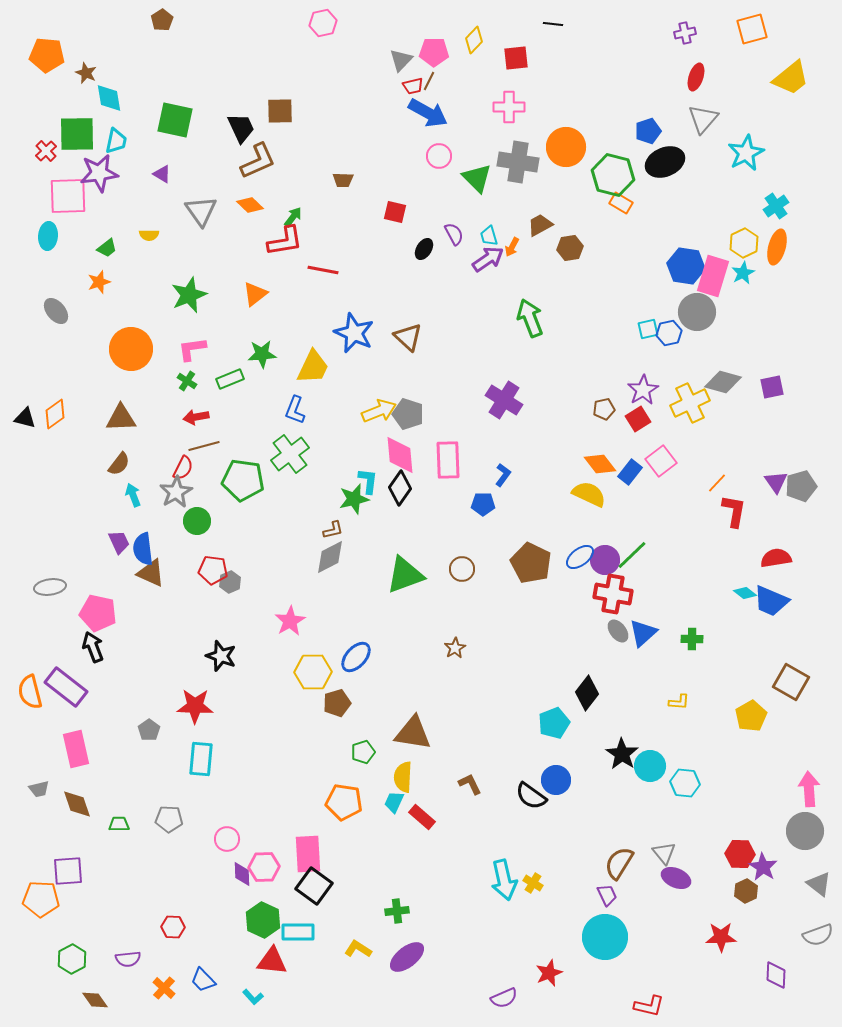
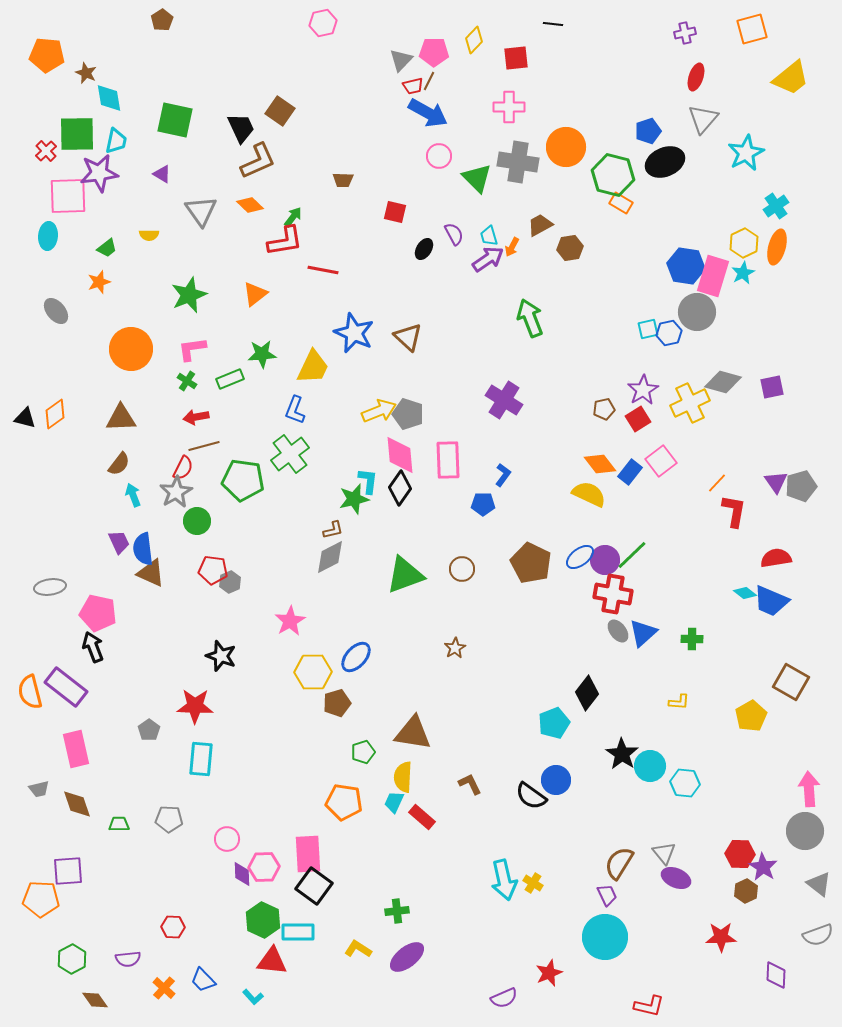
brown square at (280, 111): rotated 36 degrees clockwise
